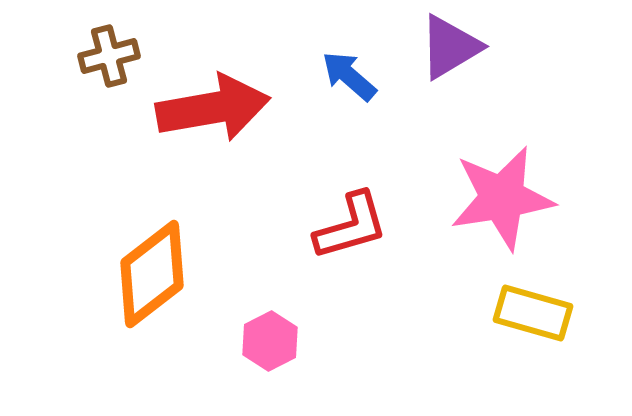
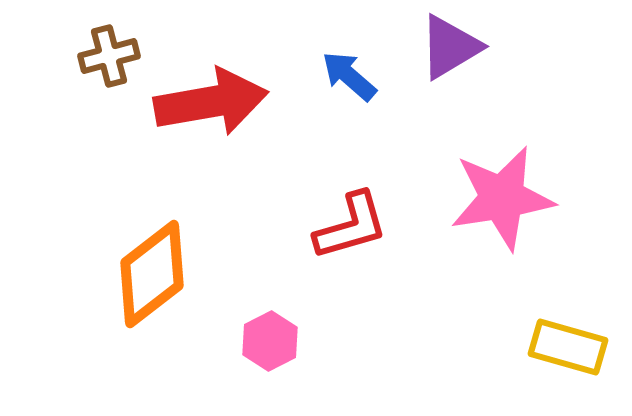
red arrow: moved 2 px left, 6 px up
yellow rectangle: moved 35 px right, 34 px down
